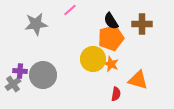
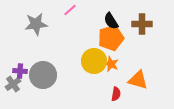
yellow circle: moved 1 px right, 2 px down
